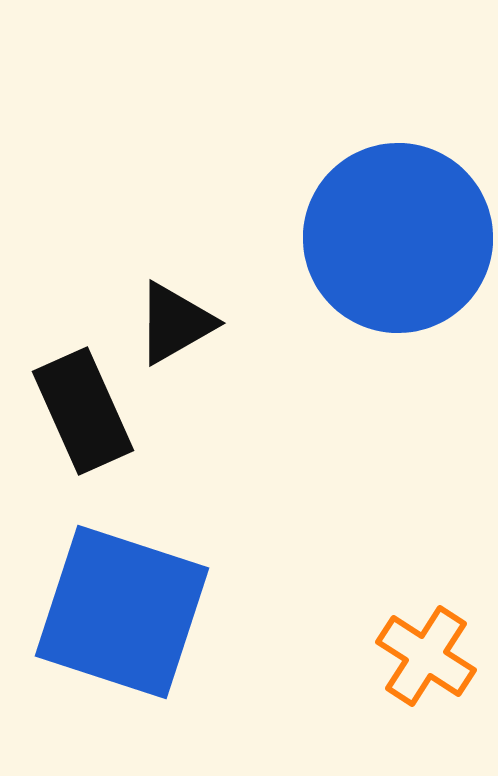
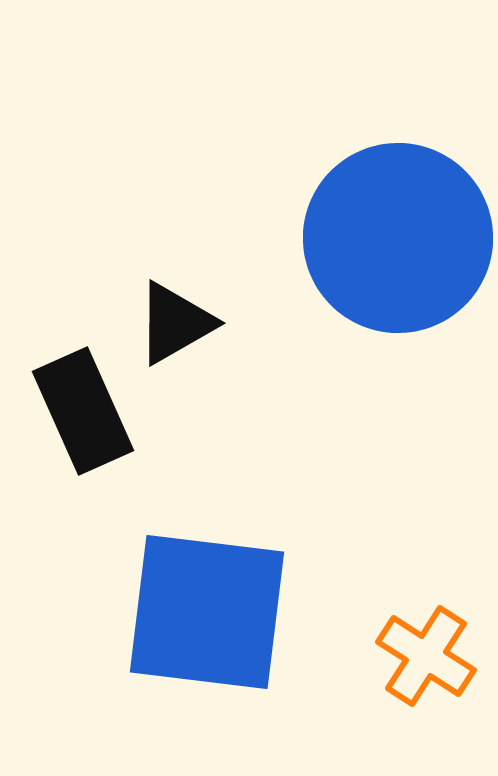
blue square: moved 85 px right; rotated 11 degrees counterclockwise
